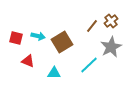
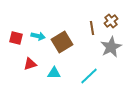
brown line: moved 2 px down; rotated 48 degrees counterclockwise
red triangle: moved 2 px right, 3 px down; rotated 40 degrees counterclockwise
cyan line: moved 11 px down
